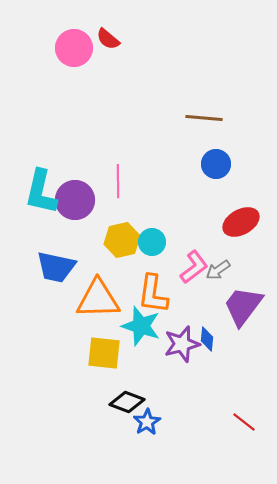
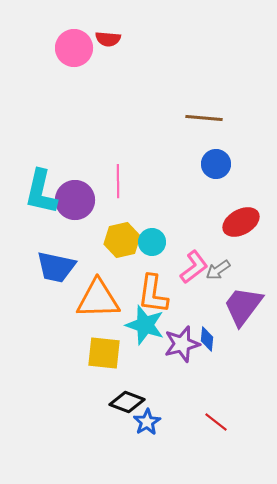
red semicircle: rotated 35 degrees counterclockwise
cyan star: moved 4 px right, 1 px up
red line: moved 28 px left
